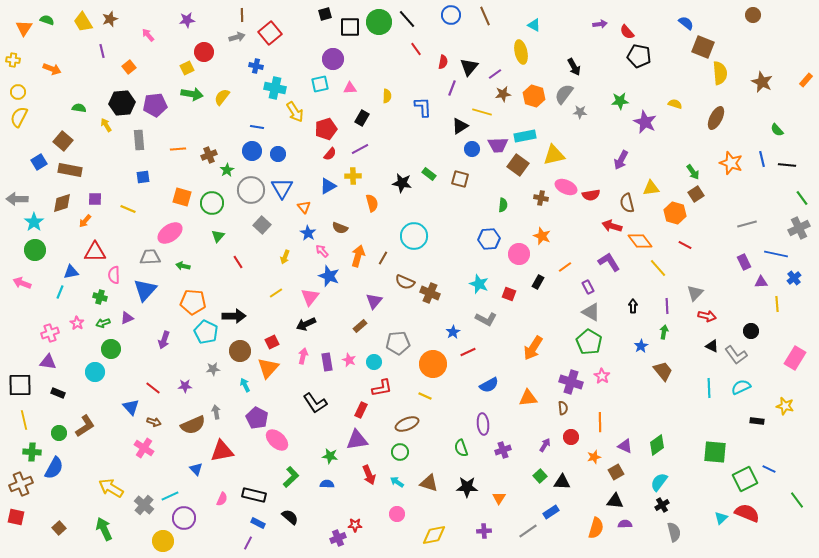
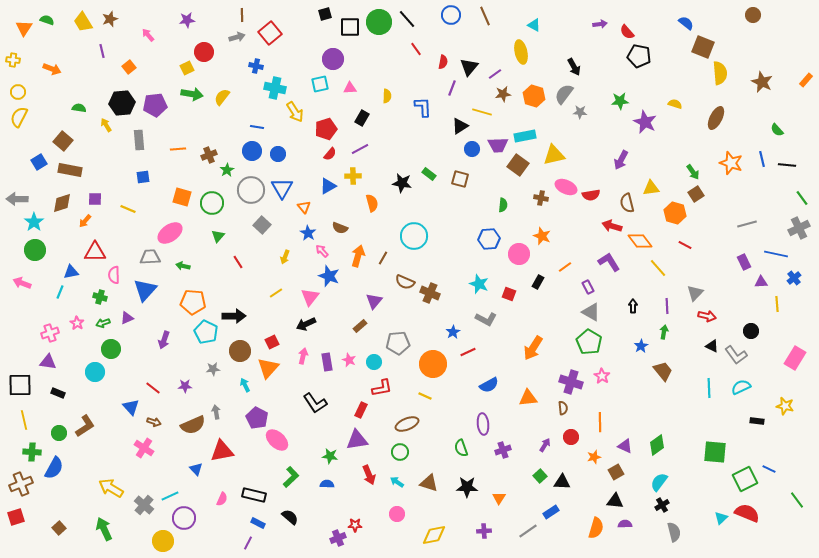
red square at (16, 517): rotated 30 degrees counterclockwise
